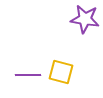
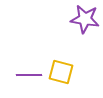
purple line: moved 1 px right
